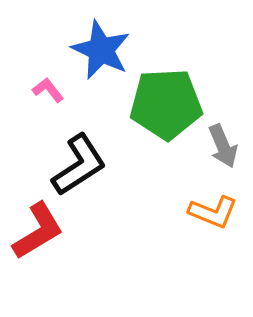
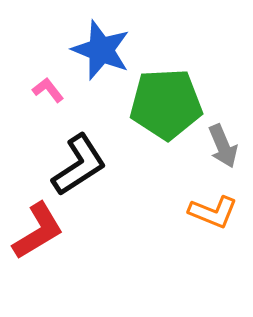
blue star: rotated 4 degrees counterclockwise
